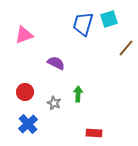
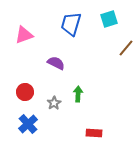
blue trapezoid: moved 12 px left
gray star: rotated 16 degrees clockwise
